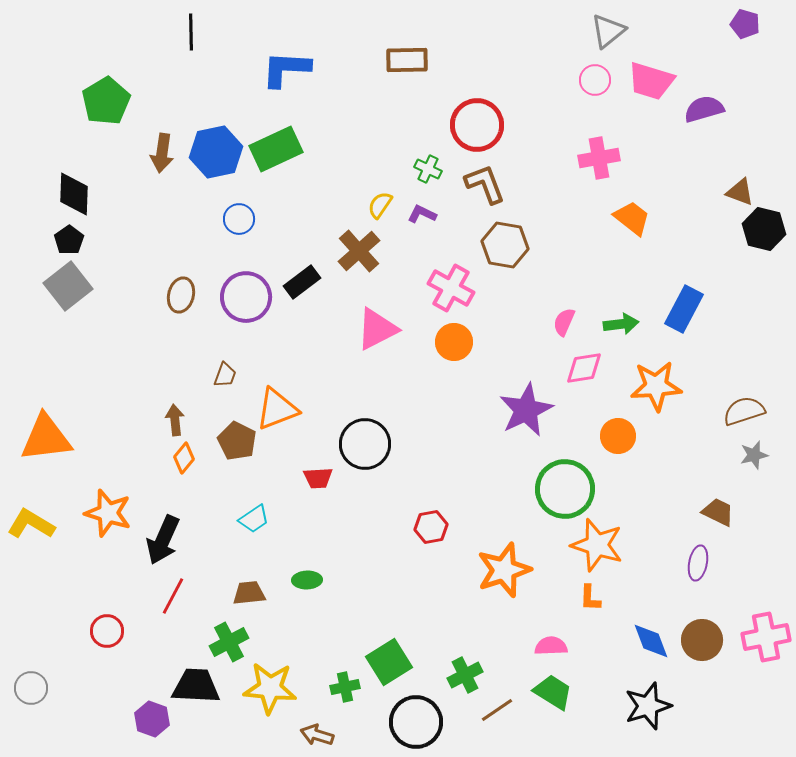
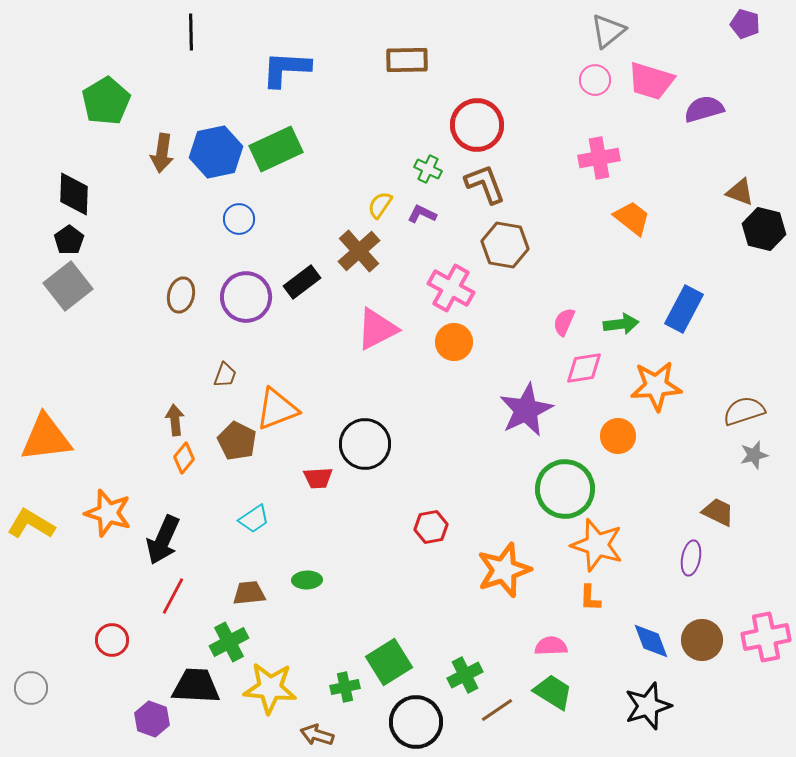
purple ellipse at (698, 563): moved 7 px left, 5 px up
red circle at (107, 631): moved 5 px right, 9 px down
